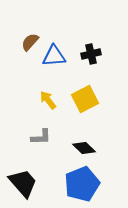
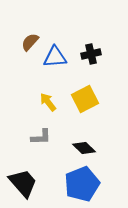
blue triangle: moved 1 px right, 1 px down
yellow arrow: moved 2 px down
